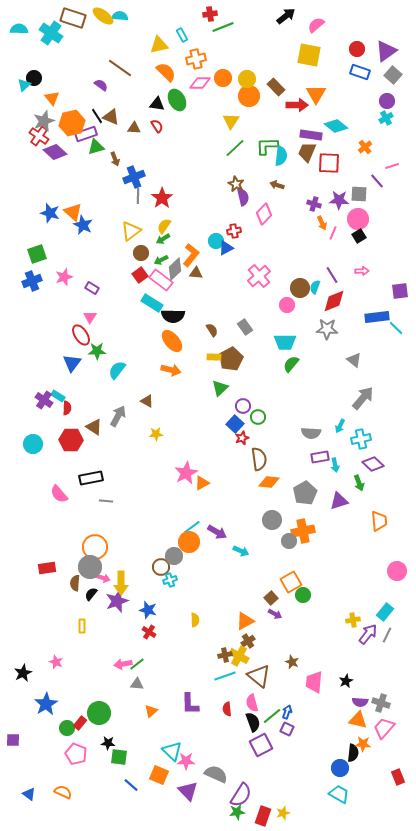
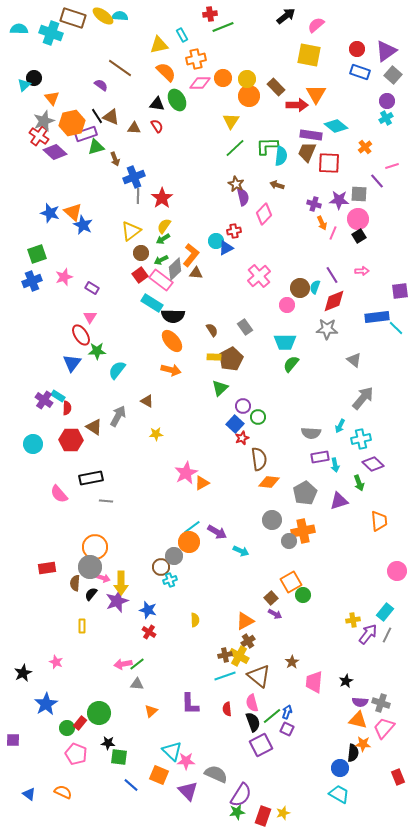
cyan cross at (51, 33): rotated 15 degrees counterclockwise
brown star at (292, 662): rotated 16 degrees clockwise
